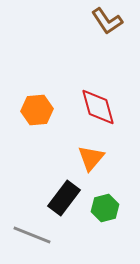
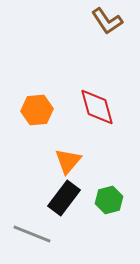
red diamond: moved 1 px left
orange triangle: moved 23 px left, 3 px down
green hexagon: moved 4 px right, 8 px up
gray line: moved 1 px up
